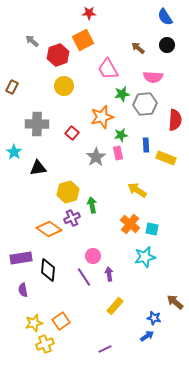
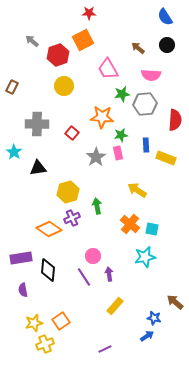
pink semicircle at (153, 77): moved 2 px left, 2 px up
orange star at (102, 117): rotated 20 degrees clockwise
green arrow at (92, 205): moved 5 px right, 1 px down
